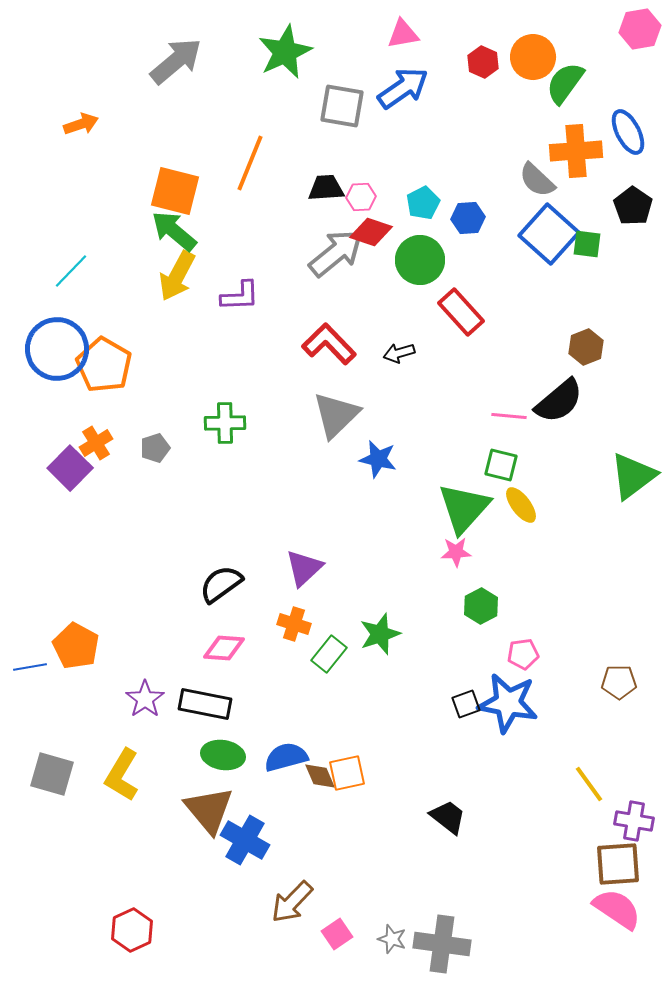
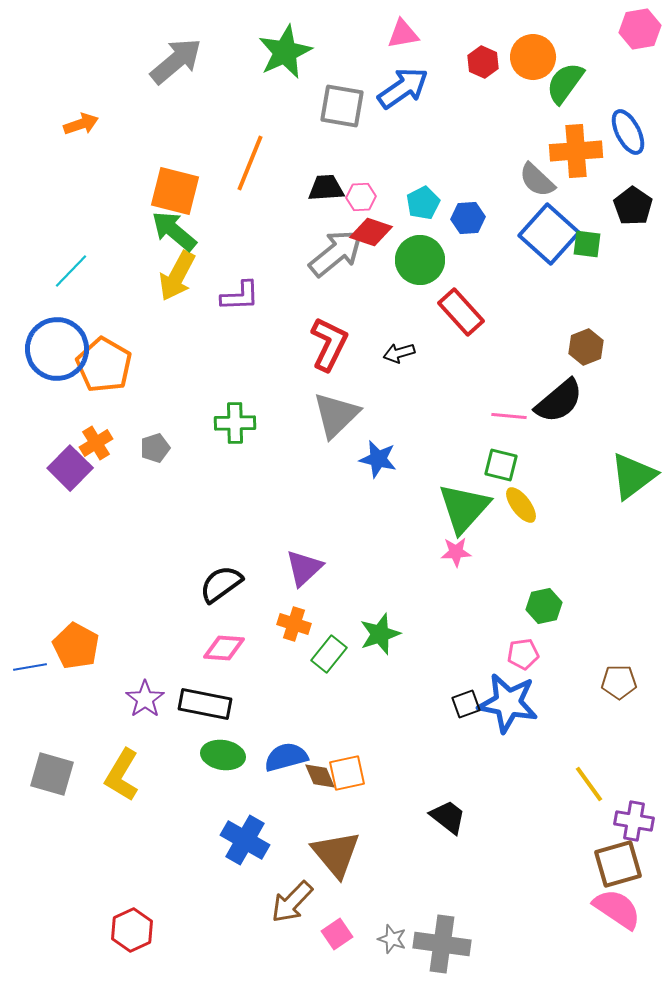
red L-shape at (329, 344): rotated 70 degrees clockwise
green cross at (225, 423): moved 10 px right
green hexagon at (481, 606): moved 63 px right; rotated 16 degrees clockwise
brown triangle at (209, 810): moved 127 px right, 44 px down
brown square at (618, 864): rotated 12 degrees counterclockwise
